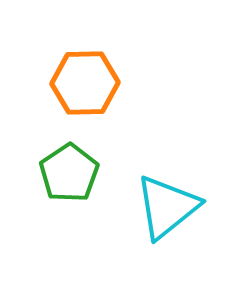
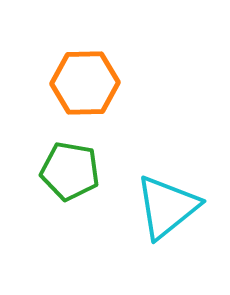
green pentagon: moved 1 px right, 2 px up; rotated 28 degrees counterclockwise
